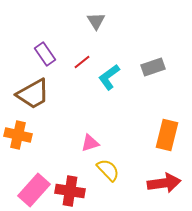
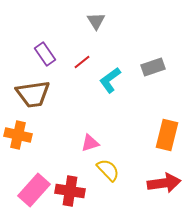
cyan L-shape: moved 1 px right, 3 px down
brown trapezoid: rotated 21 degrees clockwise
